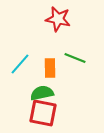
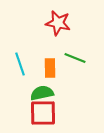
red star: moved 4 px down
cyan line: rotated 60 degrees counterclockwise
red square: rotated 12 degrees counterclockwise
